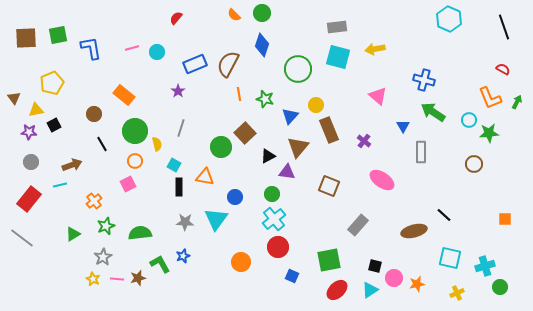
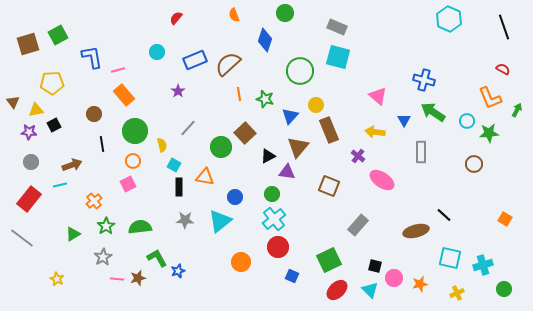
green circle at (262, 13): moved 23 px right
orange semicircle at (234, 15): rotated 24 degrees clockwise
gray rectangle at (337, 27): rotated 30 degrees clockwise
green square at (58, 35): rotated 18 degrees counterclockwise
brown square at (26, 38): moved 2 px right, 6 px down; rotated 15 degrees counterclockwise
blue diamond at (262, 45): moved 3 px right, 5 px up
blue L-shape at (91, 48): moved 1 px right, 9 px down
pink line at (132, 48): moved 14 px left, 22 px down
yellow arrow at (375, 49): moved 83 px down; rotated 18 degrees clockwise
blue rectangle at (195, 64): moved 4 px up
brown semicircle at (228, 64): rotated 20 degrees clockwise
green circle at (298, 69): moved 2 px right, 2 px down
yellow pentagon at (52, 83): rotated 20 degrees clockwise
orange rectangle at (124, 95): rotated 10 degrees clockwise
brown triangle at (14, 98): moved 1 px left, 4 px down
green arrow at (517, 102): moved 8 px down
cyan circle at (469, 120): moved 2 px left, 1 px down
blue triangle at (403, 126): moved 1 px right, 6 px up
gray line at (181, 128): moved 7 px right; rotated 24 degrees clockwise
purple cross at (364, 141): moved 6 px left, 15 px down
black line at (102, 144): rotated 21 degrees clockwise
yellow semicircle at (157, 144): moved 5 px right, 1 px down
orange circle at (135, 161): moved 2 px left
cyan triangle at (216, 219): moved 4 px right, 2 px down; rotated 15 degrees clockwise
orange square at (505, 219): rotated 32 degrees clockwise
gray star at (185, 222): moved 2 px up
green star at (106, 226): rotated 12 degrees counterclockwise
brown ellipse at (414, 231): moved 2 px right
green semicircle at (140, 233): moved 6 px up
blue star at (183, 256): moved 5 px left, 15 px down
green square at (329, 260): rotated 15 degrees counterclockwise
green L-shape at (160, 264): moved 3 px left, 6 px up
cyan cross at (485, 266): moved 2 px left, 1 px up
yellow star at (93, 279): moved 36 px left
orange star at (417, 284): moved 3 px right
green circle at (500, 287): moved 4 px right, 2 px down
cyan triangle at (370, 290): rotated 42 degrees counterclockwise
